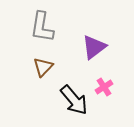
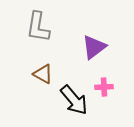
gray L-shape: moved 4 px left
brown triangle: moved 7 px down; rotated 45 degrees counterclockwise
pink cross: rotated 30 degrees clockwise
